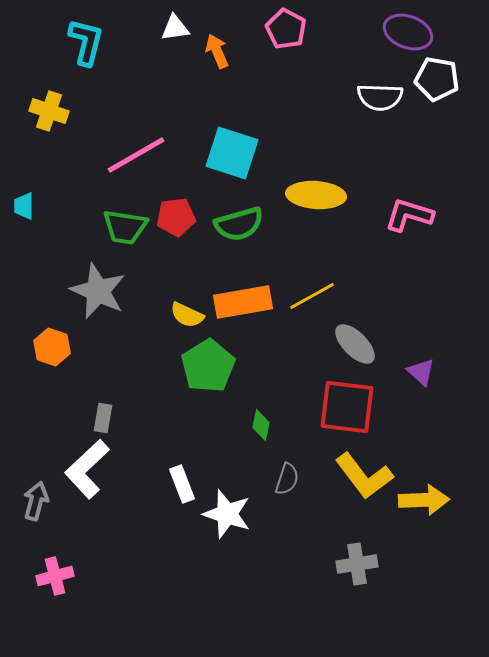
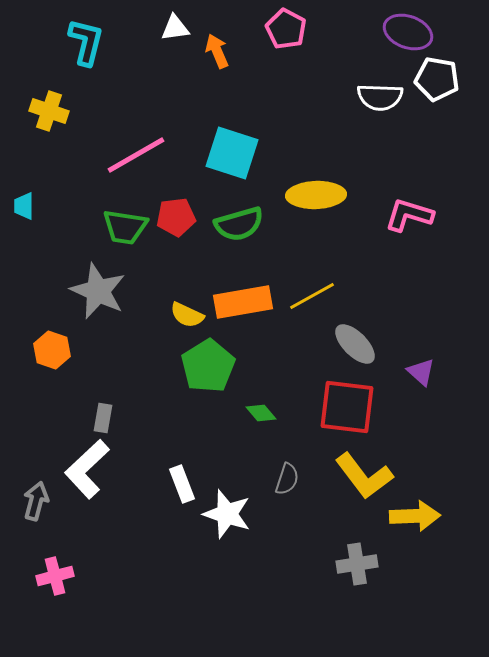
yellow ellipse: rotated 6 degrees counterclockwise
orange hexagon: moved 3 px down
green diamond: moved 12 px up; rotated 52 degrees counterclockwise
yellow arrow: moved 9 px left, 16 px down
